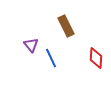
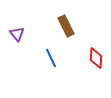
purple triangle: moved 14 px left, 11 px up
